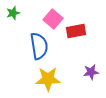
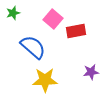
blue semicircle: moved 6 px left, 1 px down; rotated 40 degrees counterclockwise
yellow star: moved 3 px left, 1 px down
